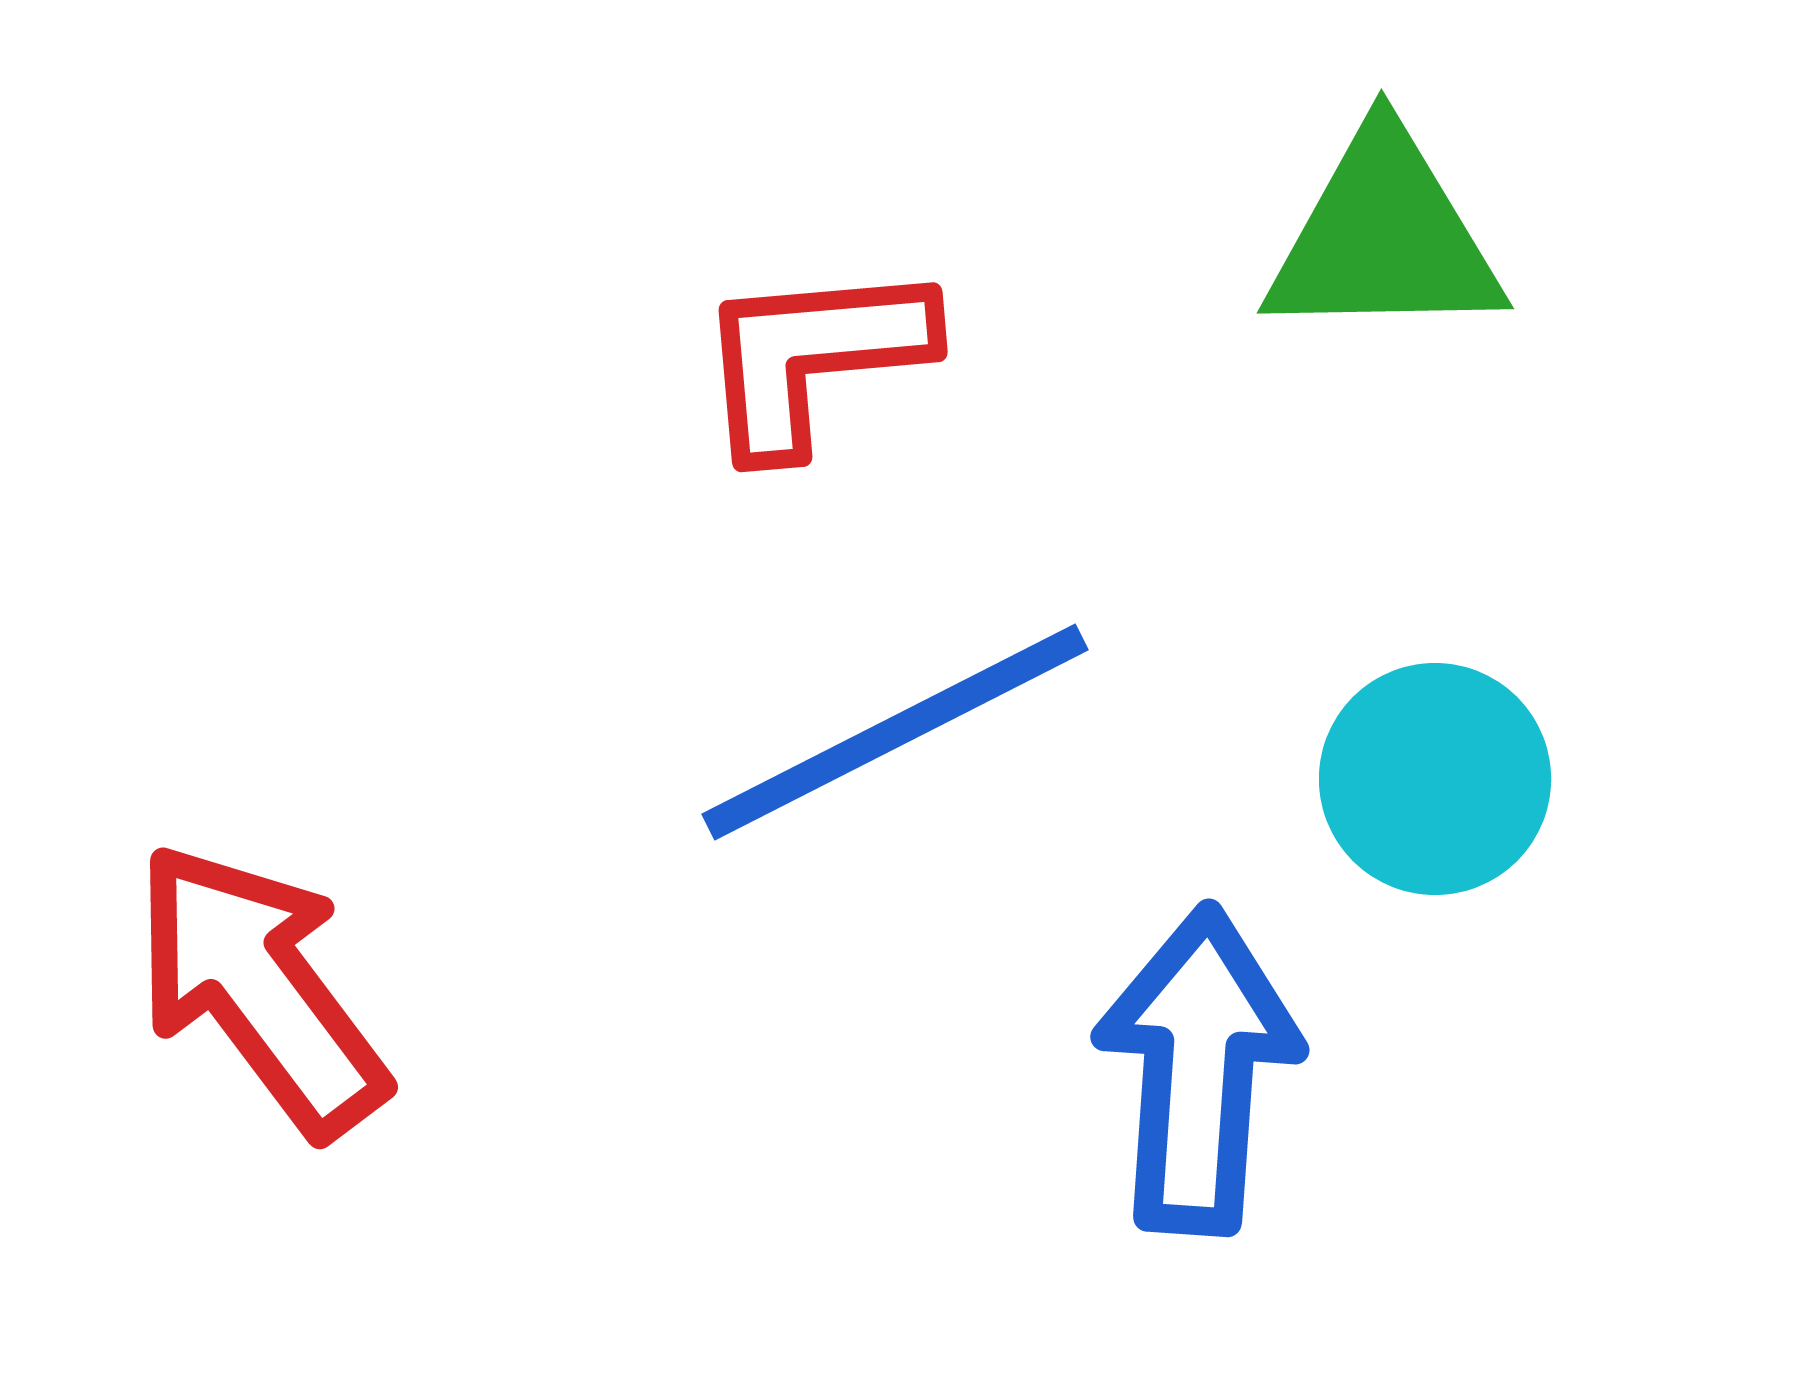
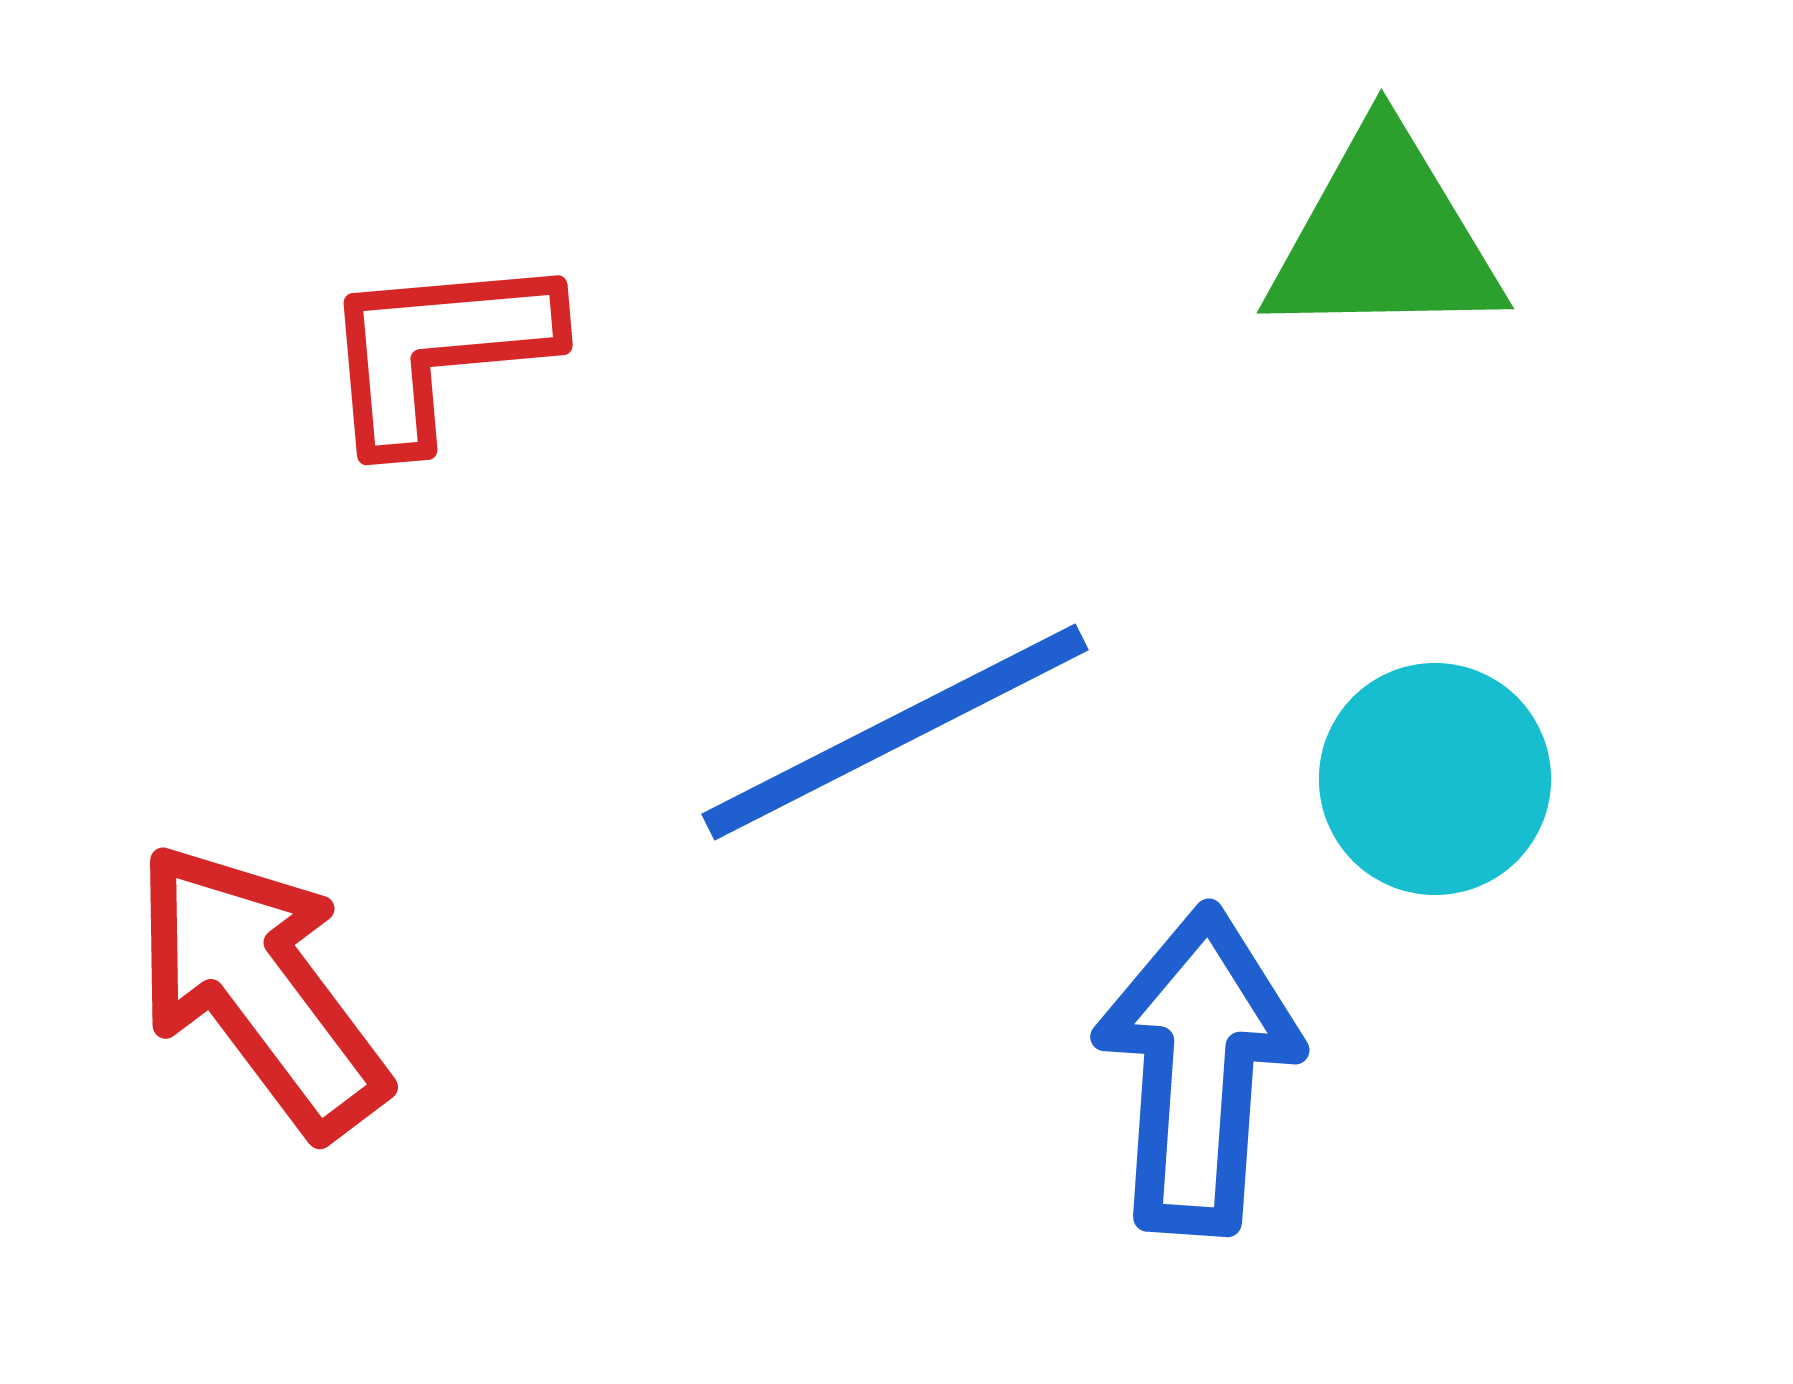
red L-shape: moved 375 px left, 7 px up
